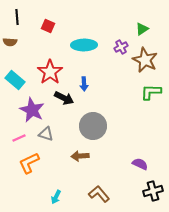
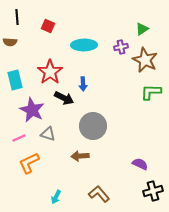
purple cross: rotated 16 degrees clockwise
cyan rectangle: rotated 36 degrees clockwise
blue arrow: moved 1 px left
gray triangle: moved 2 px right
